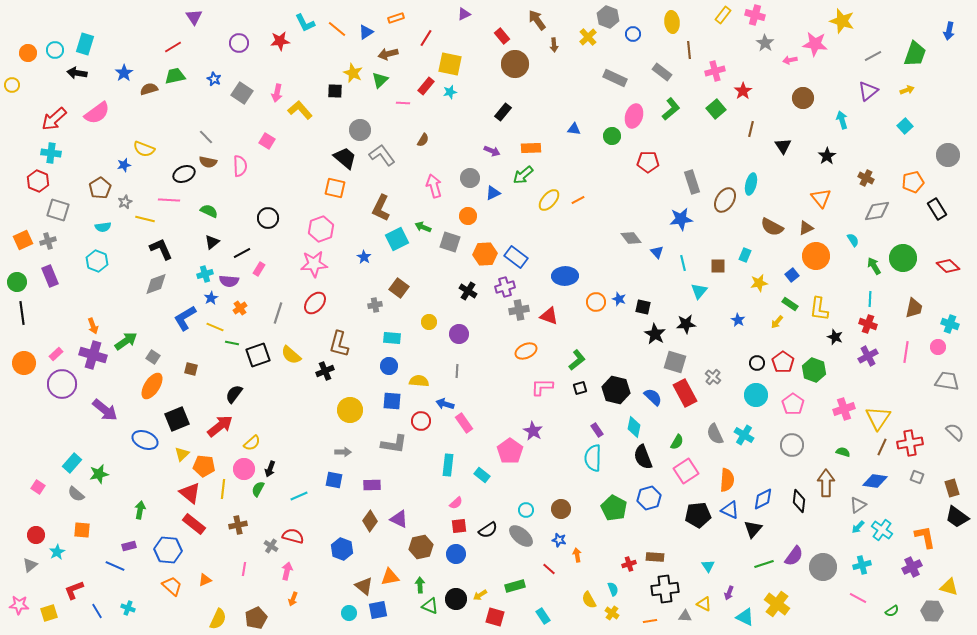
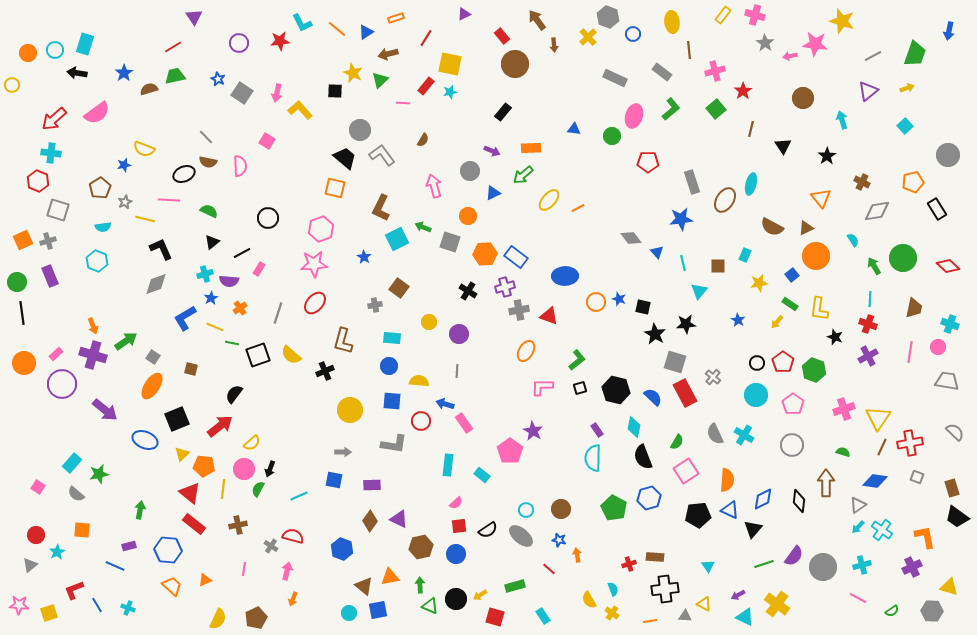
cyan L-shape at (305, 23): moved 3 px left
pink arrow at (790, 60): moved 4 px up
blue star at (214, 79): moved 4 px right
yellow arrow at (907, 90): moved 2 px up
gray circle at (470, 178): moved 7 px up
brown cross at (866, 178): moved 4 px left, 4 px down
orange line at (578, 200): moved 8 px down
brown L-shape at (339, 344): moved 4 px right, 3 px up
orange ellipse at (526, 351): rotated 35 degrees counterclockwise
pink line at (906, 352): moved 4 px right
purple arrow at (729, 593): moved 9 px right, 2 px down; rotated 40 degrees clockwise
blue line at (97, 611): moved 6 px up
